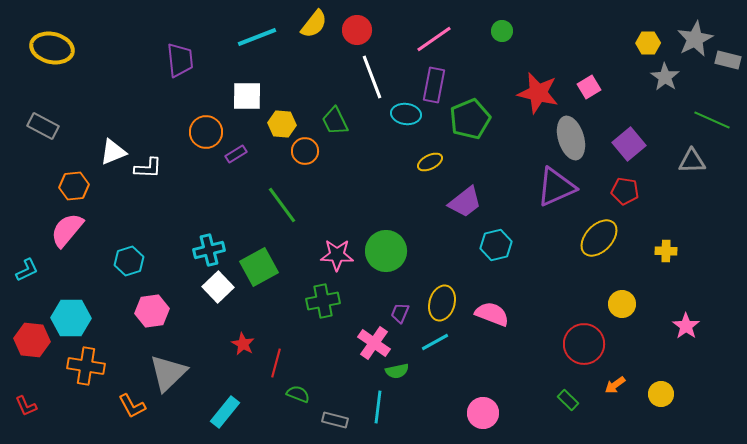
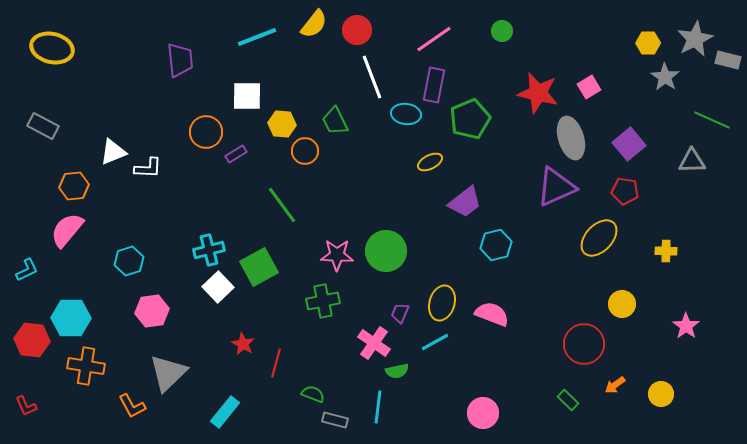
green semicircle at (298, 394): moved 15 px right
